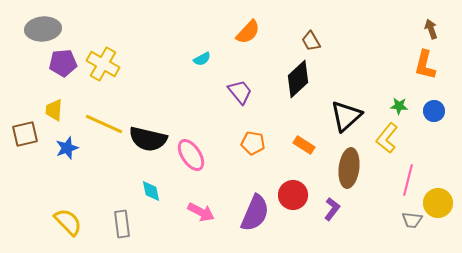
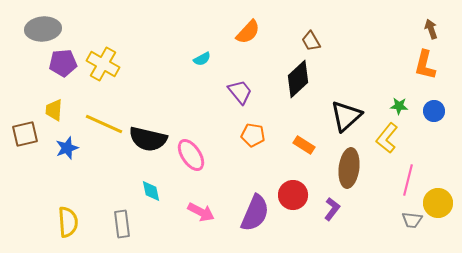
orange pentagon: moved 8 px up
yellow semicircle: rotated 40 degrees clockwise
